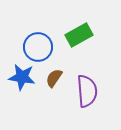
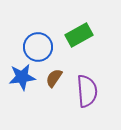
blue star: rotated 16 degrees counterclockwise
